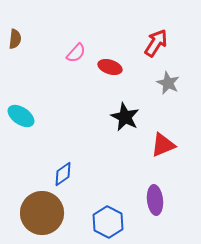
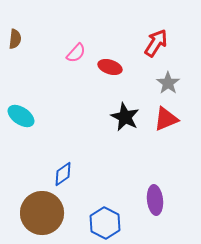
gray star: rotated 10 degrees clockwise
red triangle: moved 3 px right, 26 px up
blue hexagon: moved 3 px left, 1 px down
